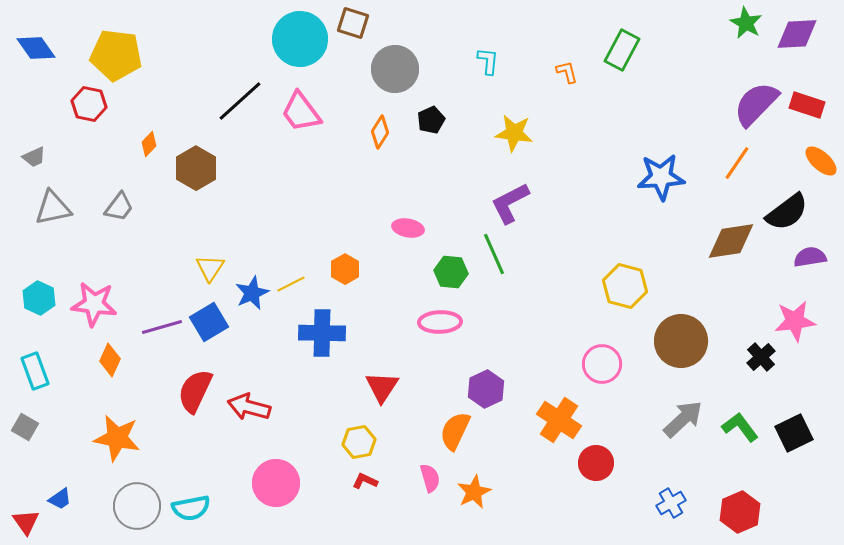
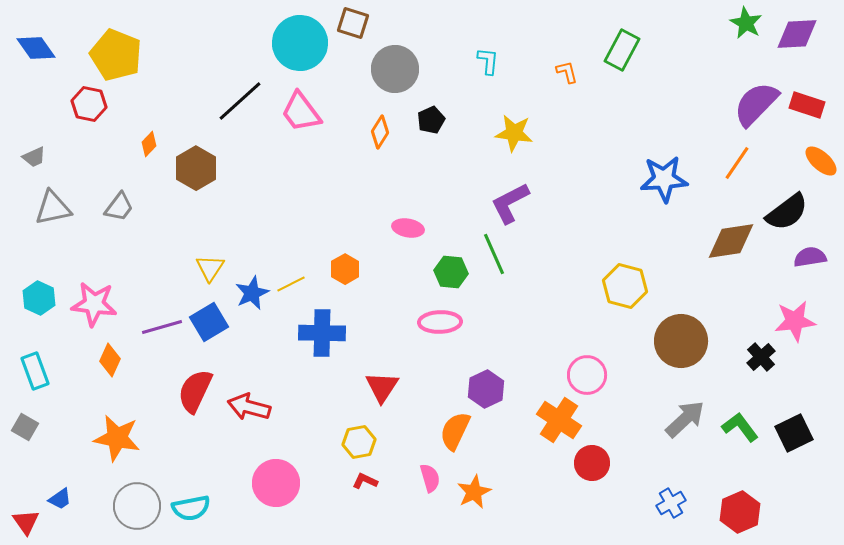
cyan circle at (300, 39): moved 4 px down
yellow pentagon at (116, 55): rotated 15 degrees clockwise
blue star at (661, 177): moved 3 px right, 2 px down
pink circle at (602, 364): moved 15 px left, 11 px down
gray arrow at (683, 419): moved 2 px right
red circle at (596, 463): moved 4 px left
